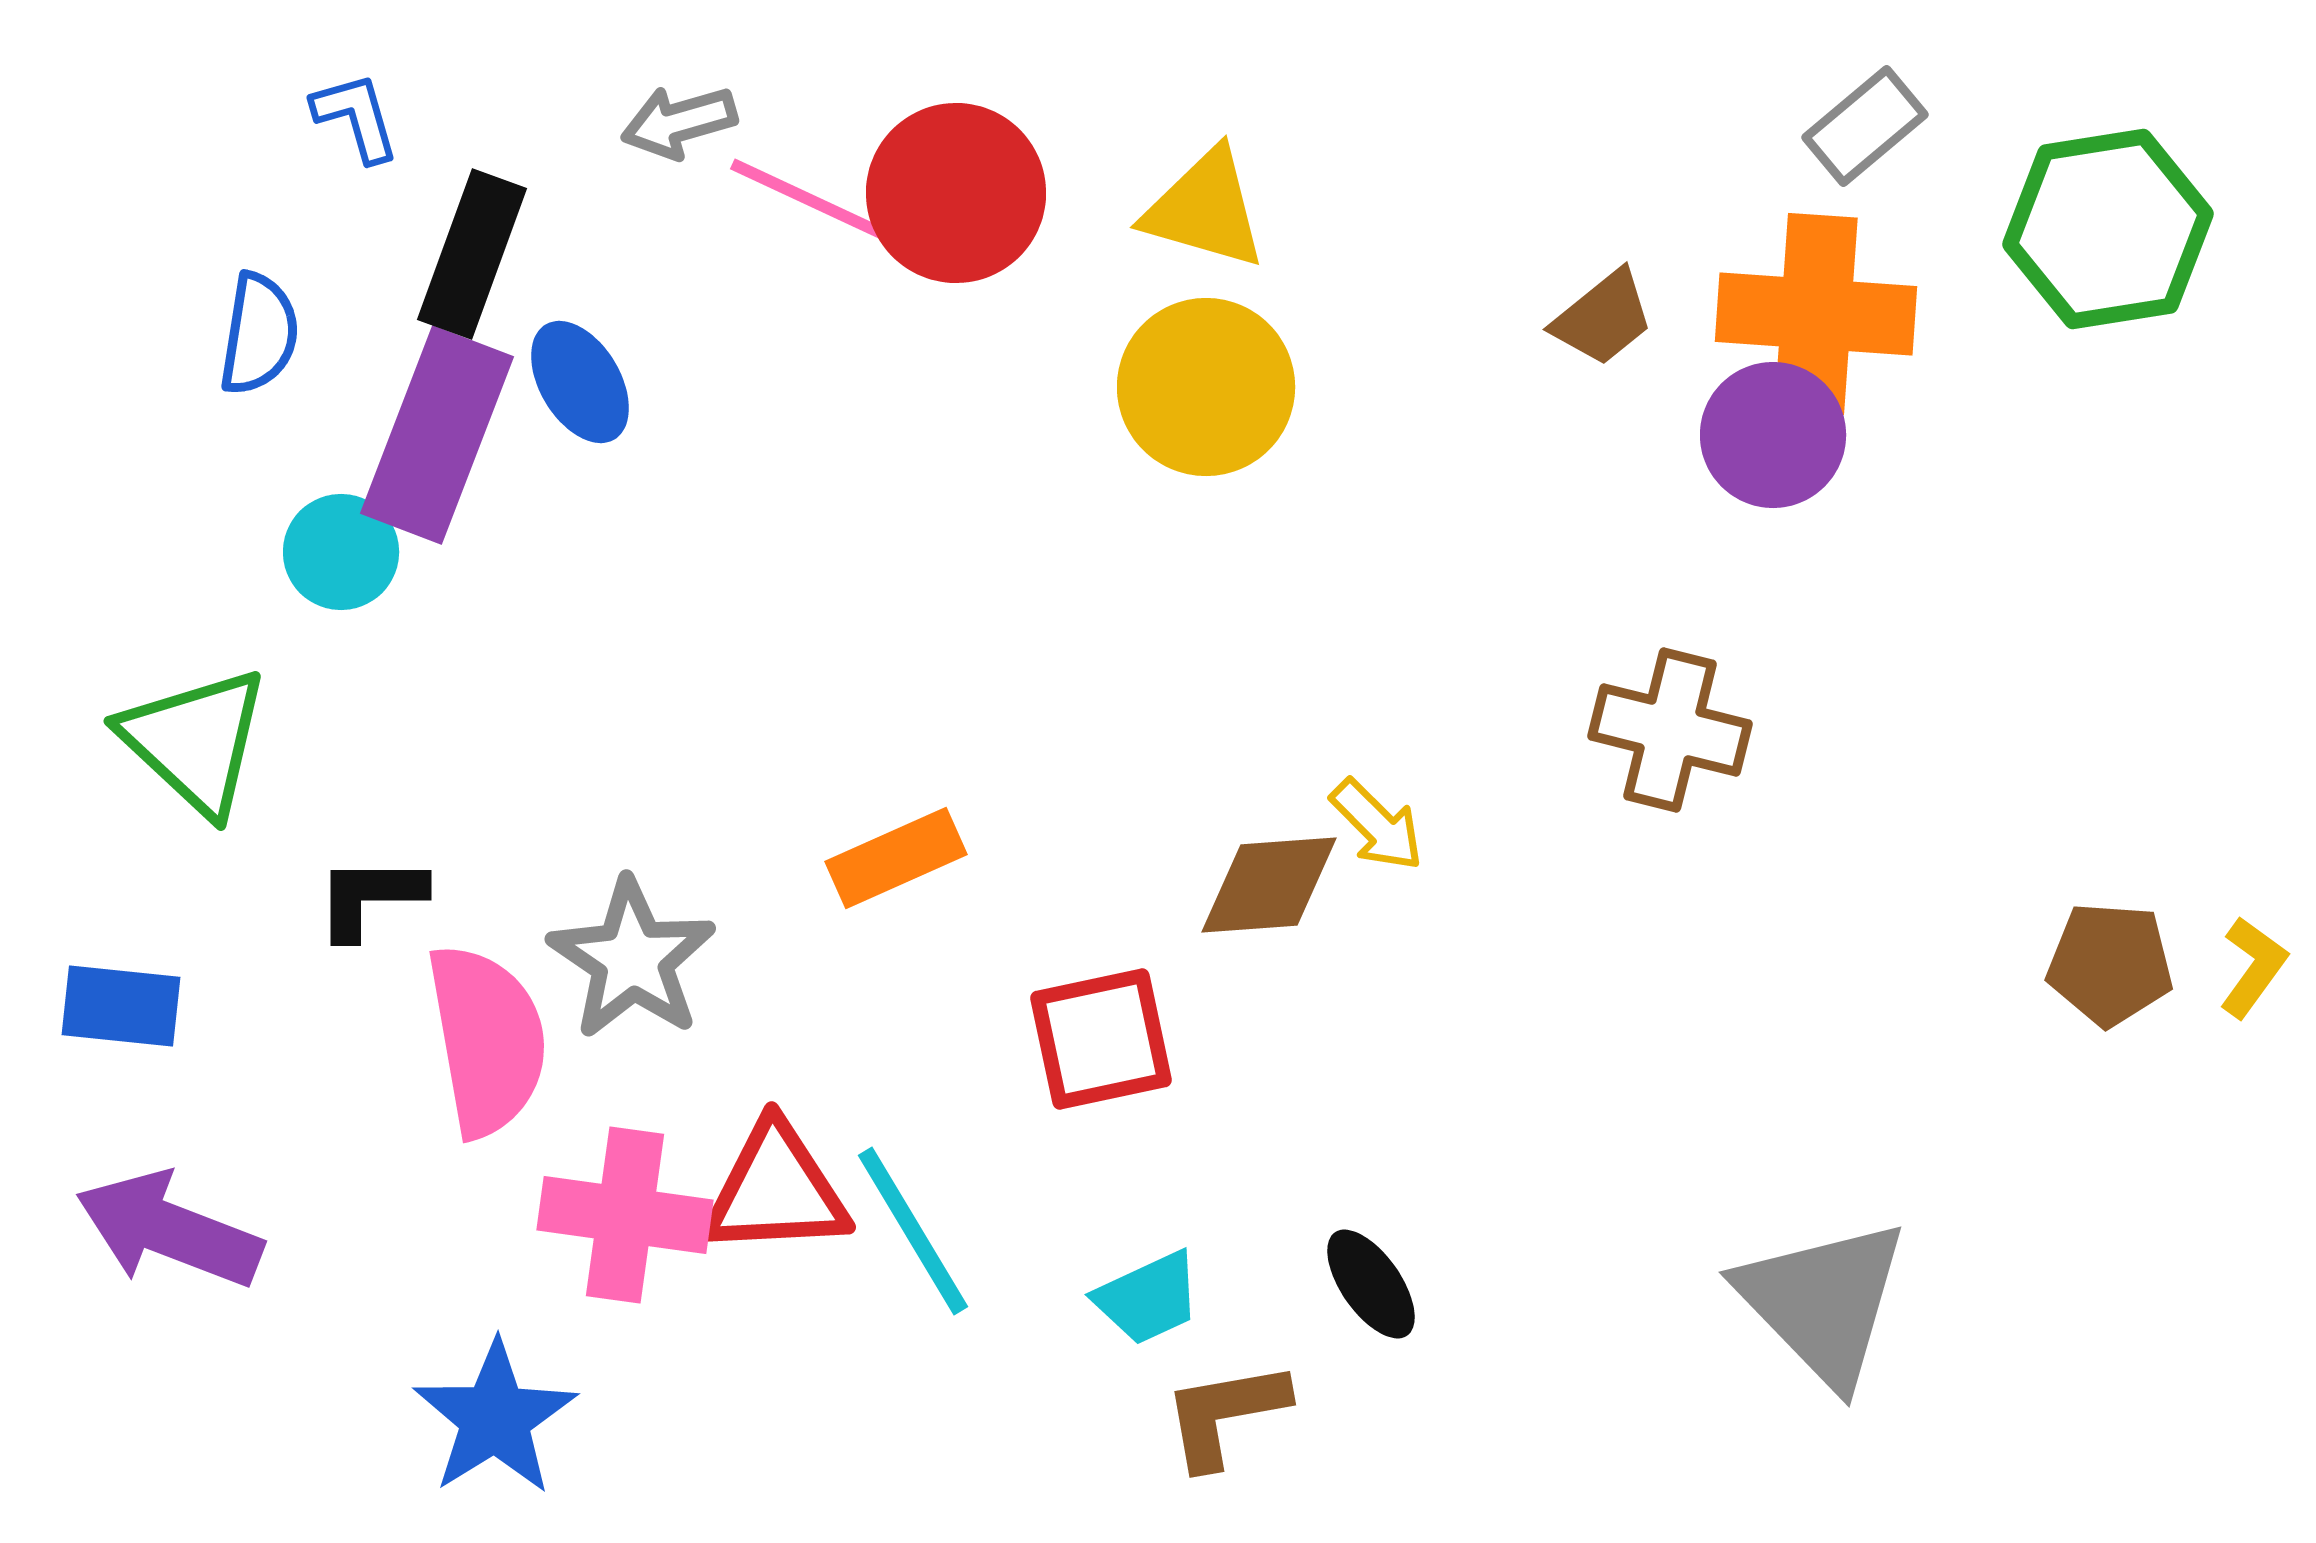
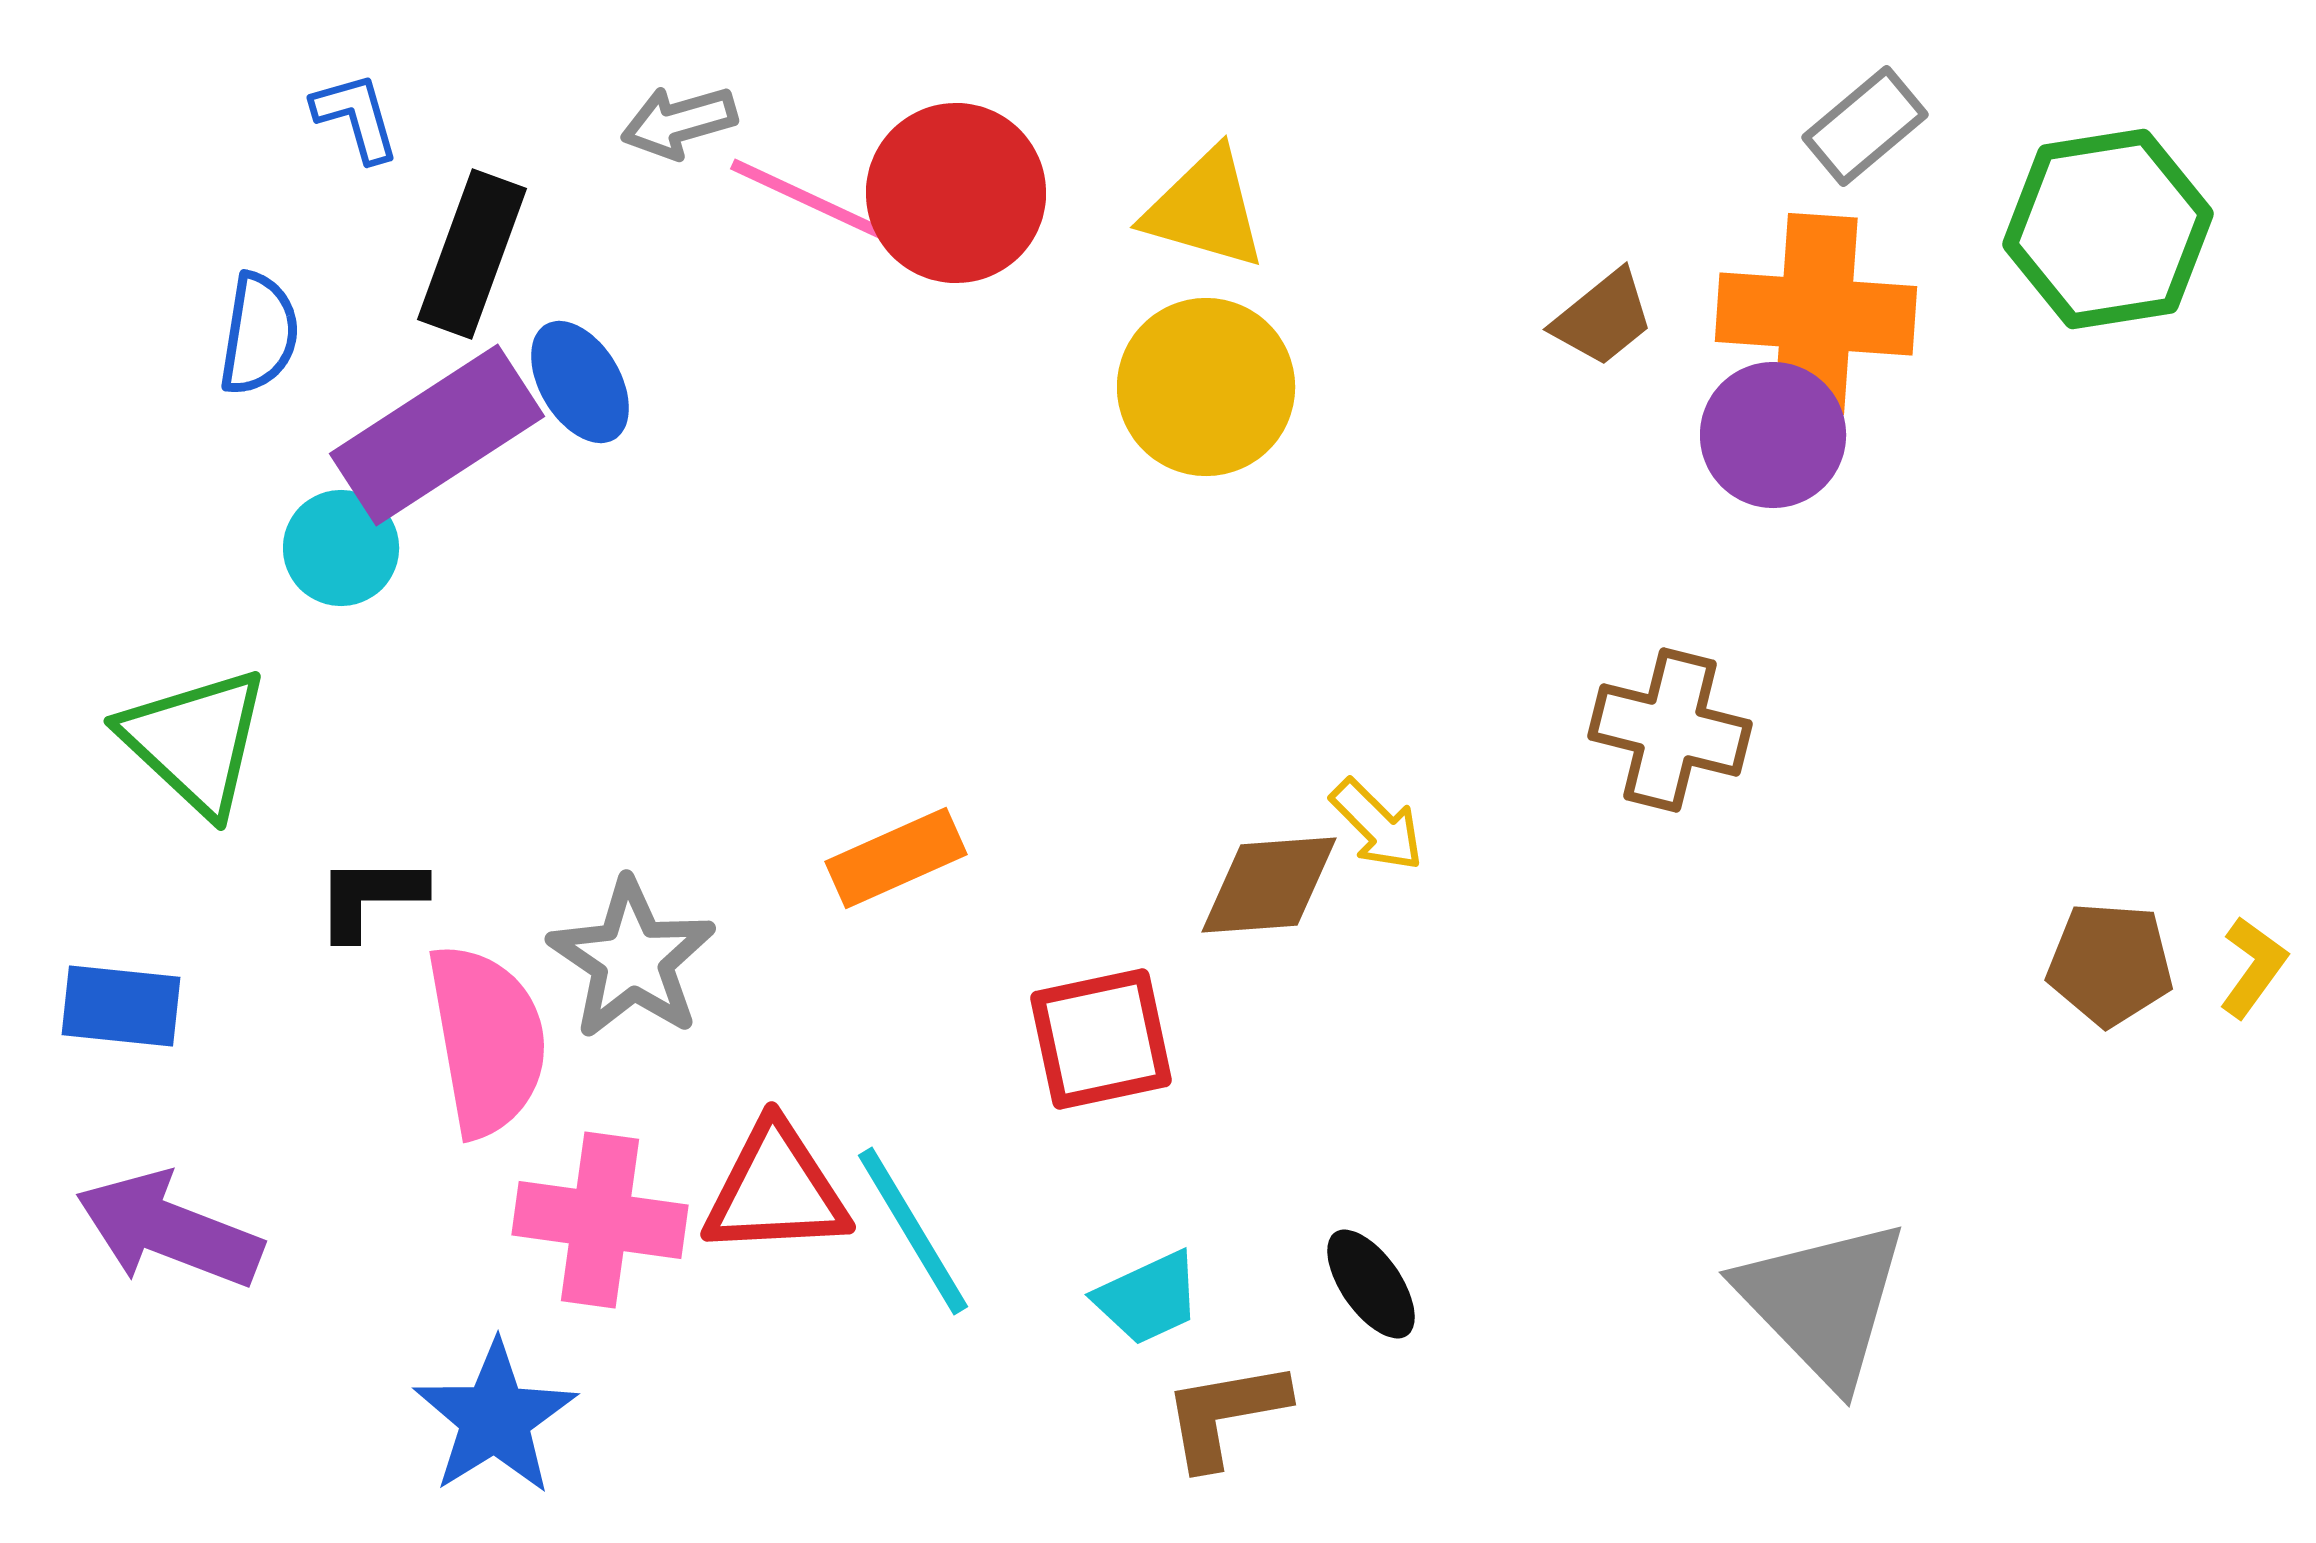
purple rectangle: rotated 36 degrees clockwise
cyan circle: moved 4 px up
pink cross: moved 25 px left, 5 px down
